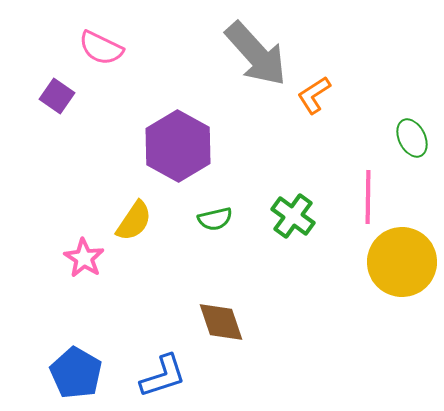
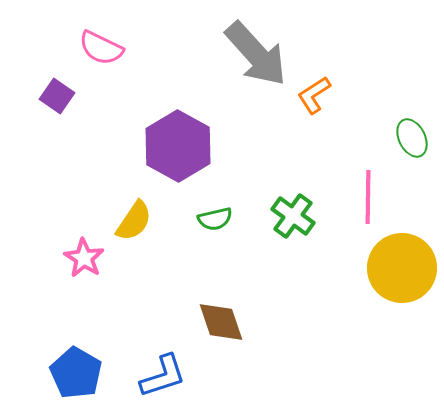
yellow circle: moved 6 px down
